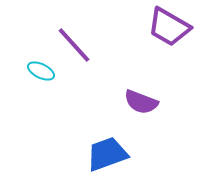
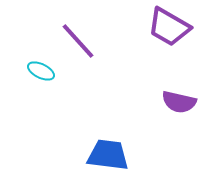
purple line: moved 4 px right, 4 px up
purple semicircle: moved 38 px right; rotated 8 degrees counterclockwise
blue trapezoid: moved 1 px right, 1 px down; rotated 27 degrees clockwise
